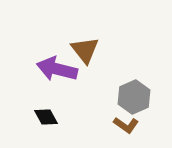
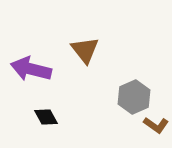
purple arrow: moved 26 px left
brown L-shape: moved 30 px right
